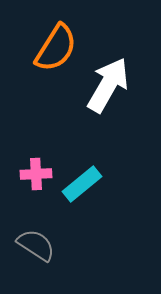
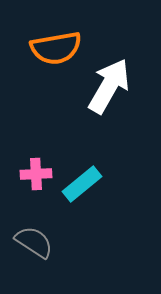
orange semicircle: rotated 48 degrees clockwise
white arrow: moved 1 px right, 1 px down
gray semicircle: moved 2 px left, 3 px up
